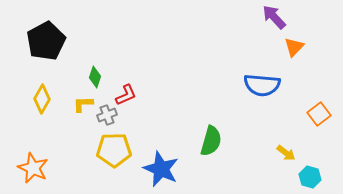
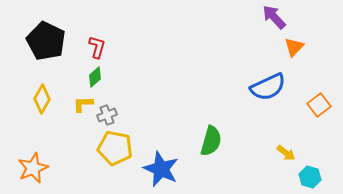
black pentagon: rotated 18 degrees counterclockwise
green diamond: rotated 30 degrees clockwise
blue semicircle: moved 6 px right, 2 px down; rotated 30 degrees counterclockwise
red L-shape: moved 29 px left, 48 px up; rotated 50 degrees counterclockwise
orange square: moved 9 px up
yellow pentagon: moved 1 px right, 2 px up; rotated 12 degrees clockwise
orange star: rotated 24 degrees clockwise
